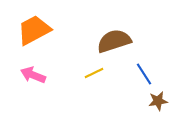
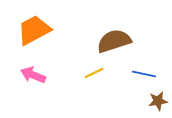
blue line: rotated 45 degrees counterclockwise
